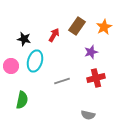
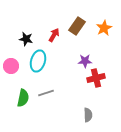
orange star: moved 1 px down
black star: moved 2 px right
purple star: moved 6 px left, 9 px down; rotated 16 degrees clockwise
cyan ellipse: moved 3 px right
gray line: moved 16 px left, 12 px down
green semicircle: moved 1 px right, 2 px up
gray semicircle: rotated 104 degrees counterclockwise
